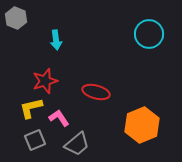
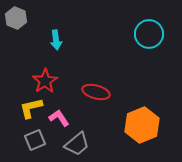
red star: rotated 15 degrees counterclockwise
